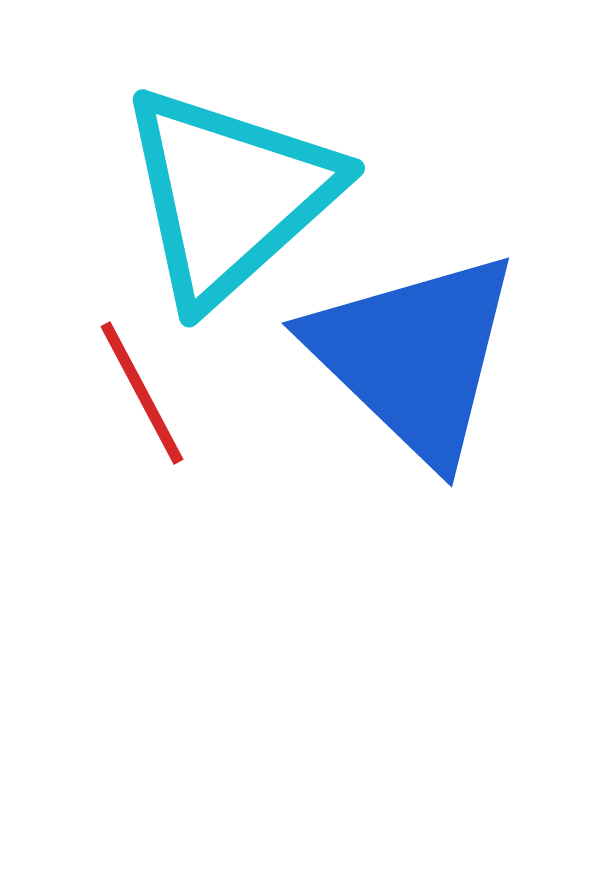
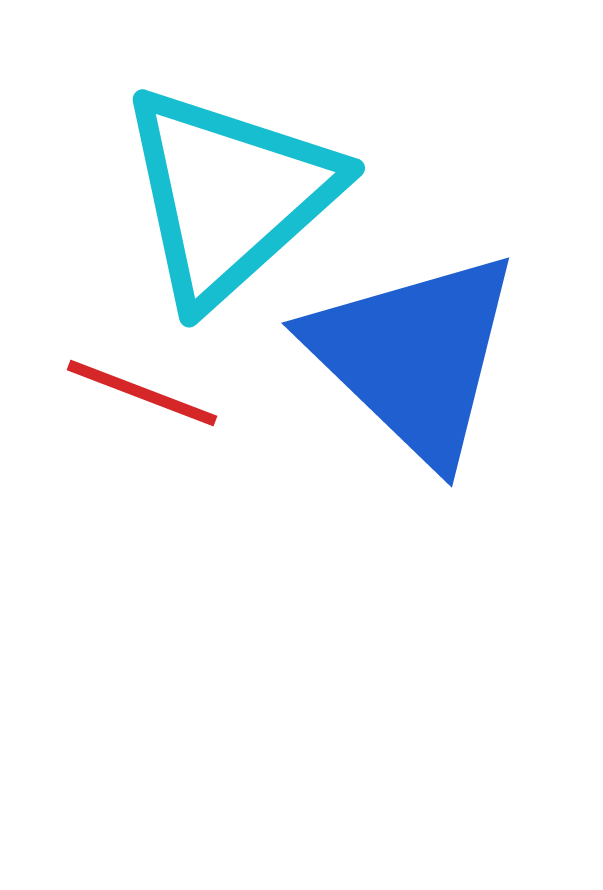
red line: rotated 41 degrees counterclockwise
